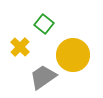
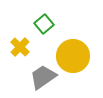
green square: rotated 12 degrees clockwise
yellow circle: moved 1 px down
